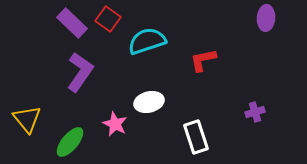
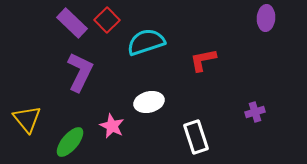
red square: moved 1 px left, 1 px down; rotated 10 degrees clockwise
cyan semicircle: moved 1 px left, 1 px down
purple L-shape: rotated 9 degrees counterclockwise
pink star: moved 3 px left, 2 px down
